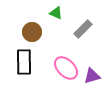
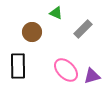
black rectangle: moved 6 px left, 4 px down
pink ellipse: moved 2 px down
